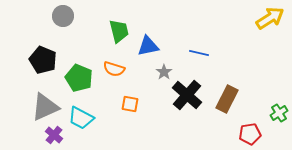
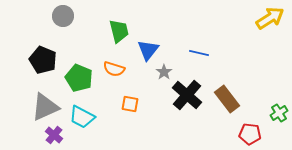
blue triangle: moved 4 px down; rotated 40 degrees counterclockwise
brown rectangle: rotated 64 degrees counterclockwise
cyan trapezoid: moved 1 px right, 1 px up
red pentagon: rotated 15 degrees clockwise
